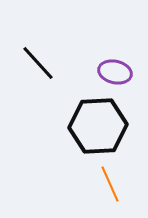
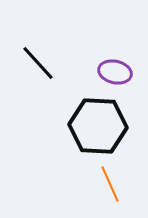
black hexagon: rotated 6 degrees clockwise
